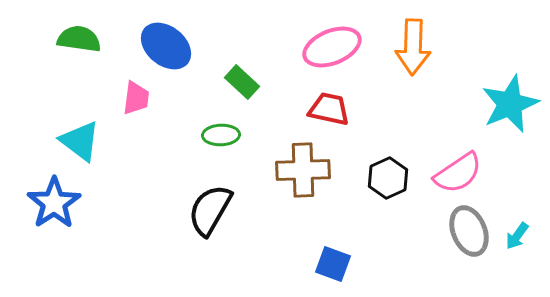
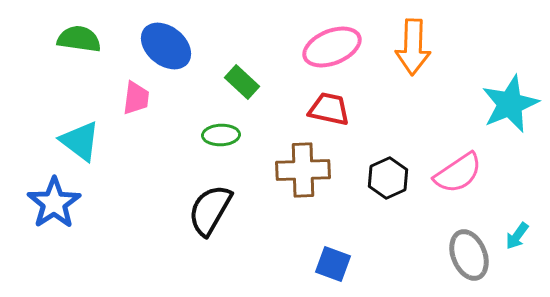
gray ellipse: moved 24 px down
